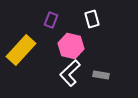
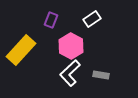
white rectangle: rotated 72 degrees clockwise
pink hexagon: rotated 15 degrees clockwise
